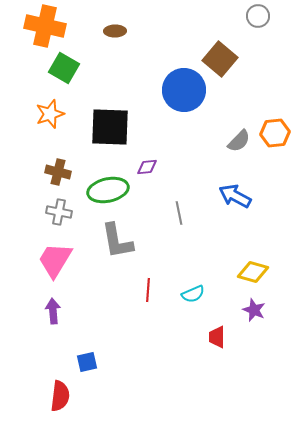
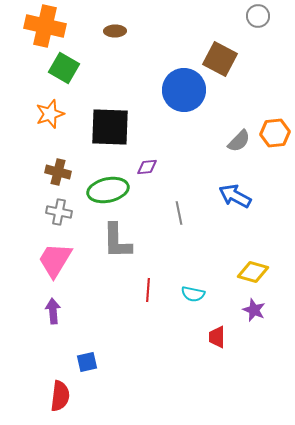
brown square: rotated 12 degrees counterclockwise
gray L-shape: rotated 9 degrees clockwise
cyan semicircle: rotated 35 degrees clockwise
